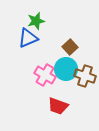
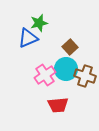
green star: moved 3 px right, 2 px down
pink cross: rotated 25 degrees clockwise
red trapezoid: moved 1 px up; rotated 25 degrees counterclockwise
